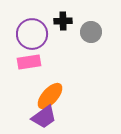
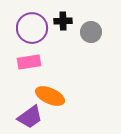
purple circle: moved 6 px up
orange ellipse: rotated 72 degrees clockwise
purple trapezoid: moved 14 px left
